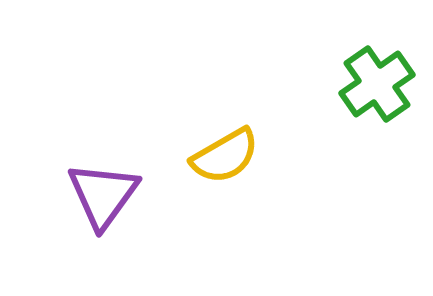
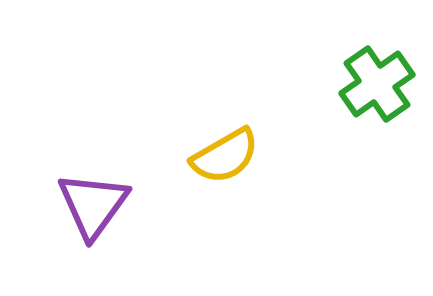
purple triangle: moved 10 px left, 10 px down
